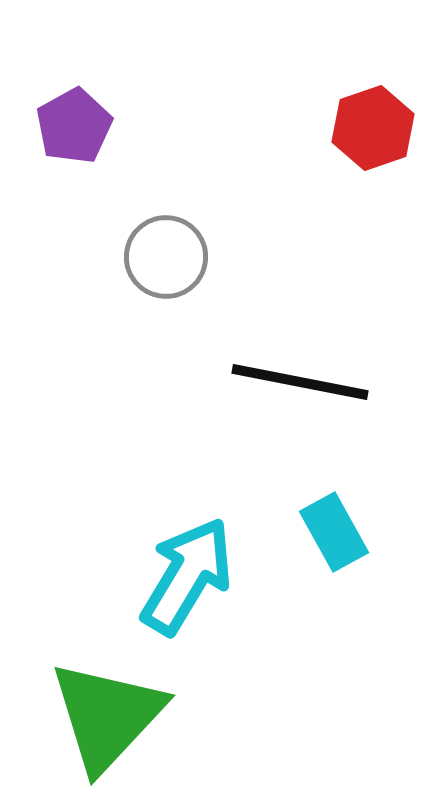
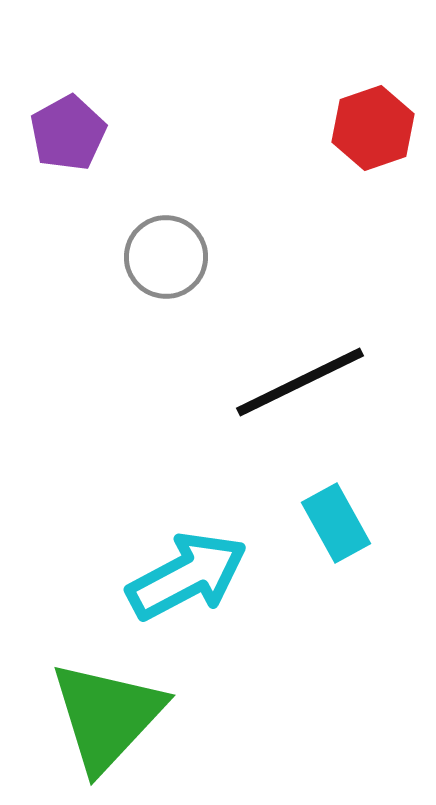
purple pentagon: moved 6 px left, 7 px down
black line: rotated 37 degrees counterclockwise
cyan rectangle: moved 2 px right, 9 px up
cyan arrow: rotated 31 degrees clockwise
